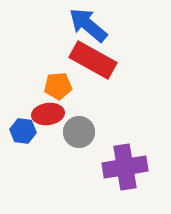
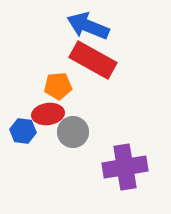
blue arrow: moved 1 px down; rotated 18 degrees counterclockwise
gray circle: moved 6 px left
